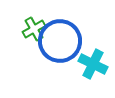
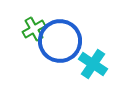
cyan cross: rotated 8 degrees clockwise
